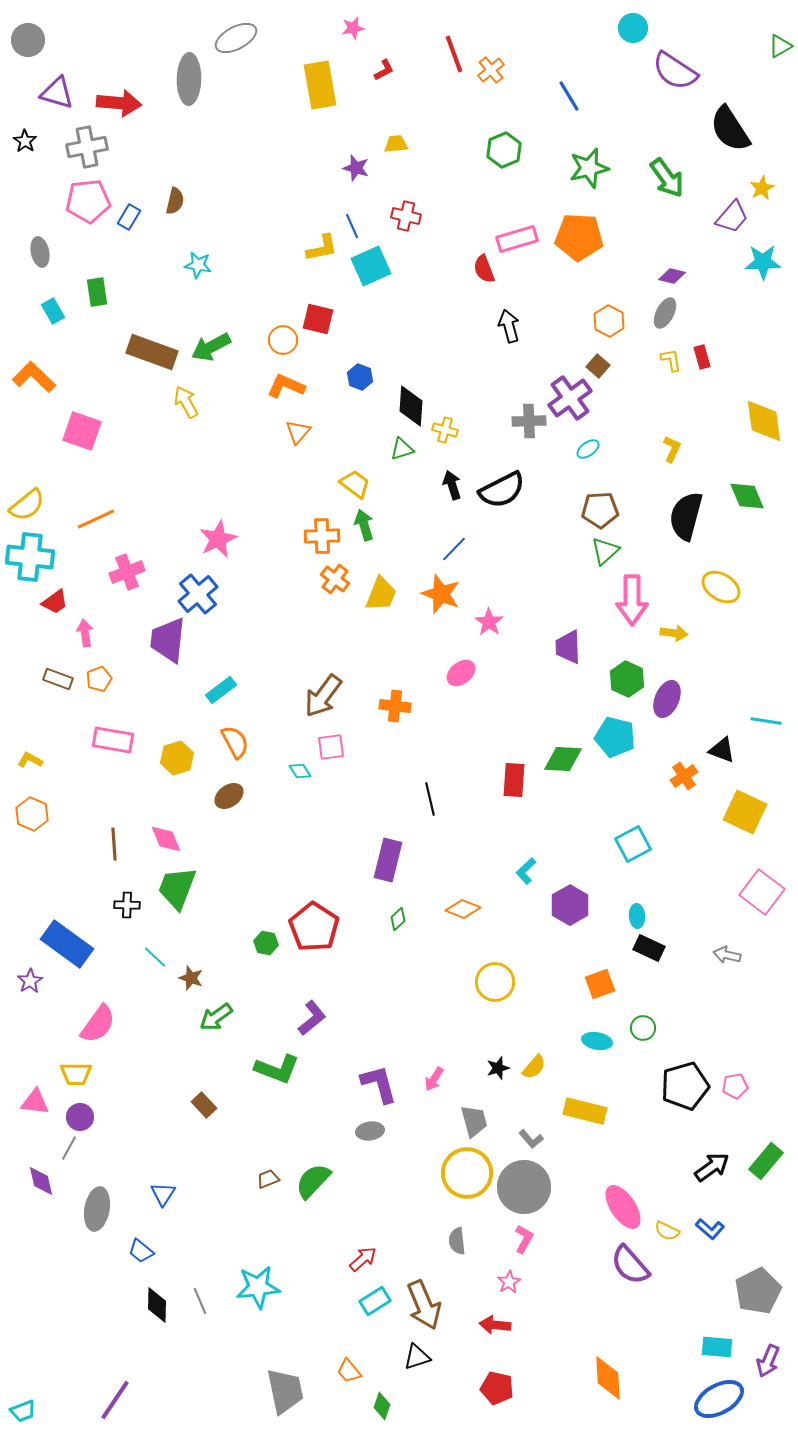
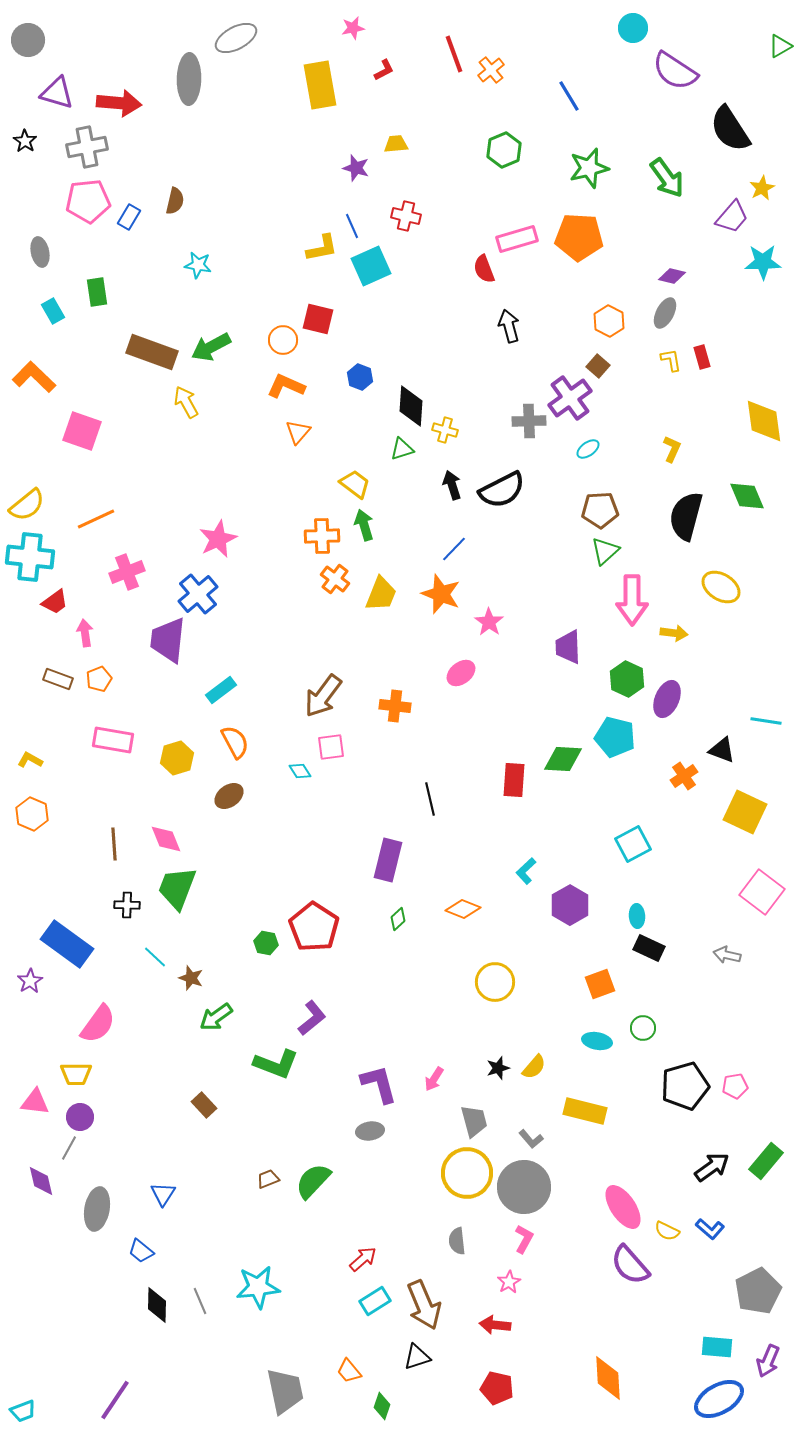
green L-shape at (277, 1069): moved 1 px left, 5 px up
